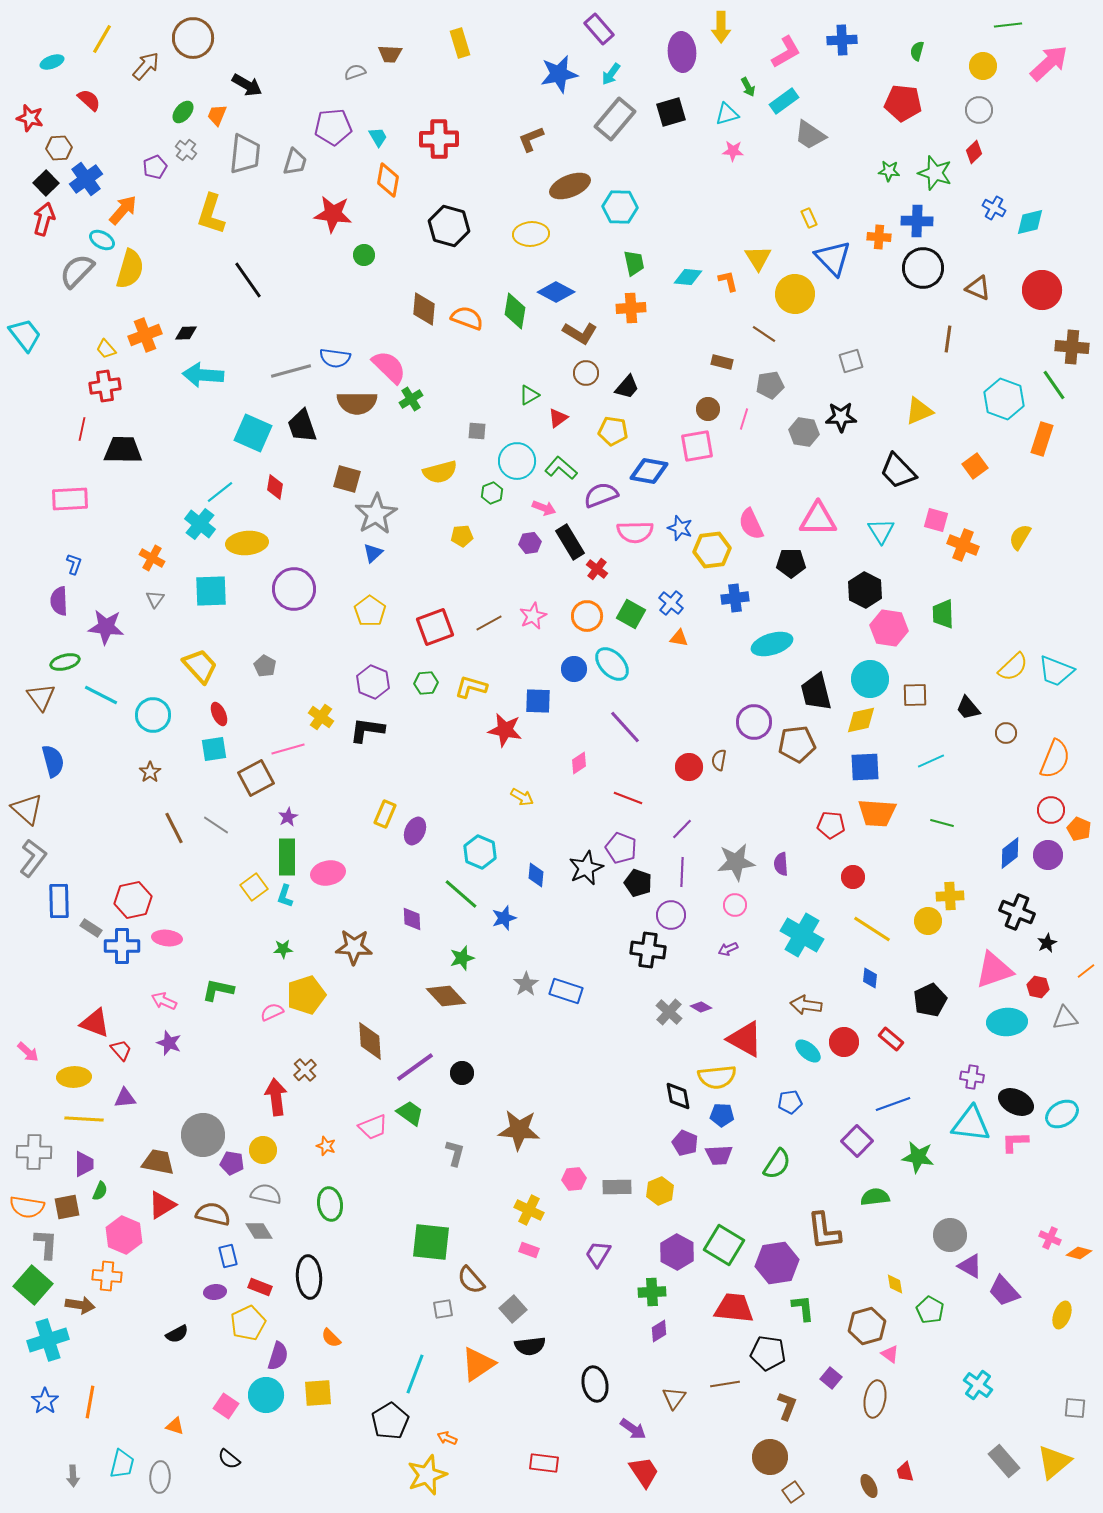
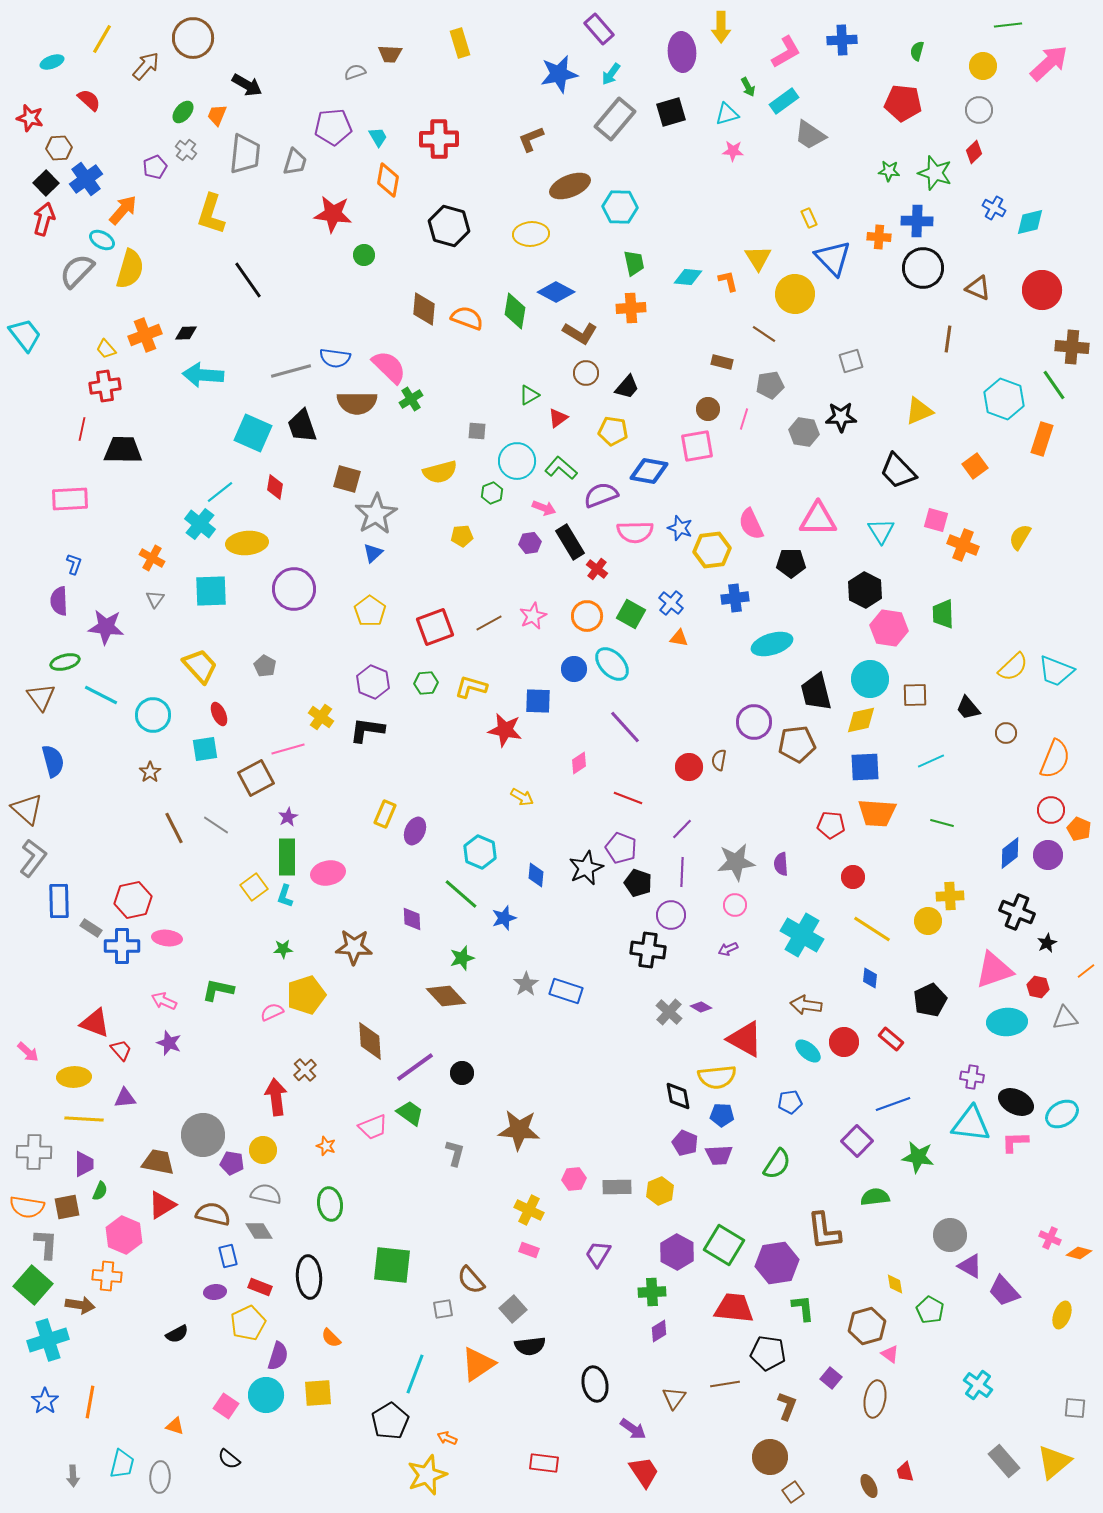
cyan square at (214, 749): moved 9 px left
green square at (431, 1242): moved 39 px left, 23 px down
